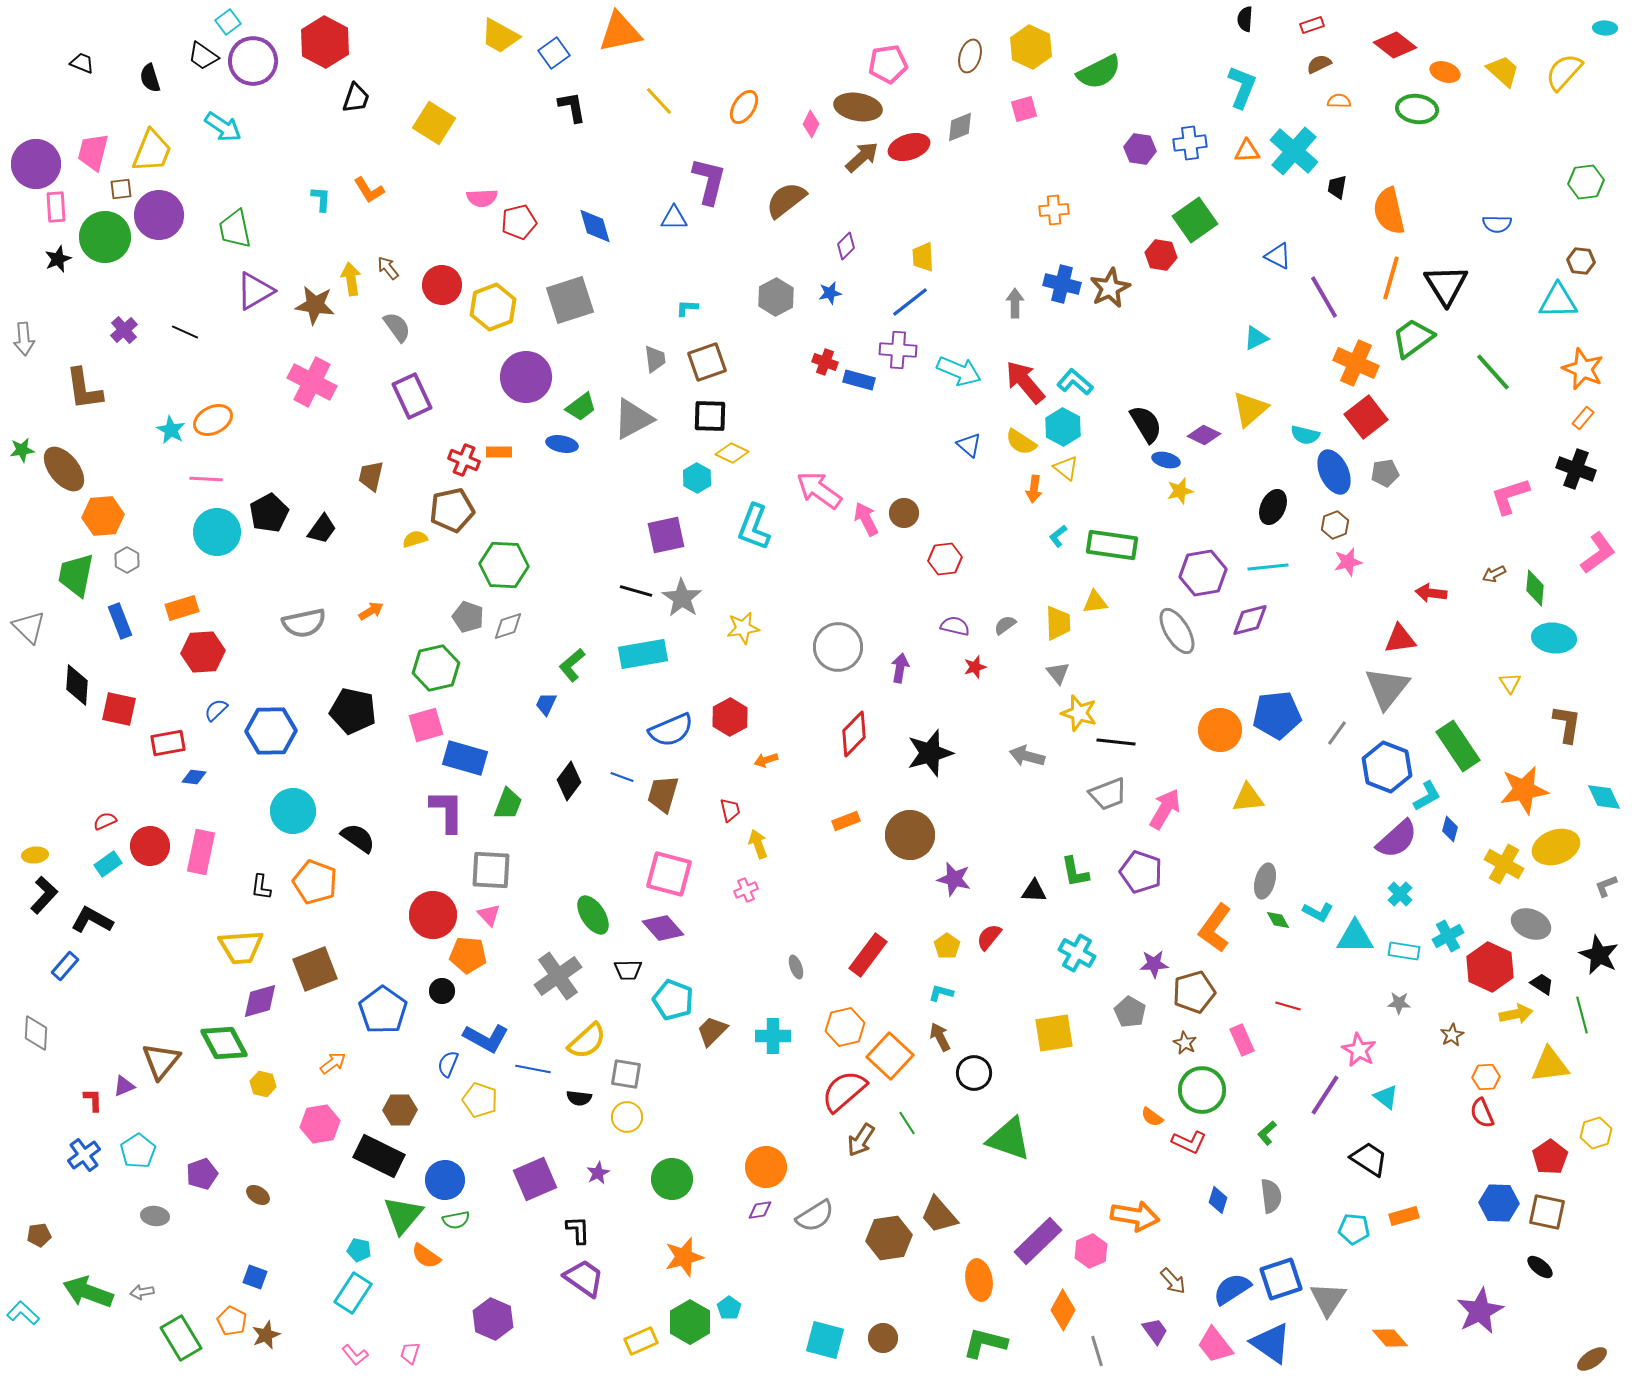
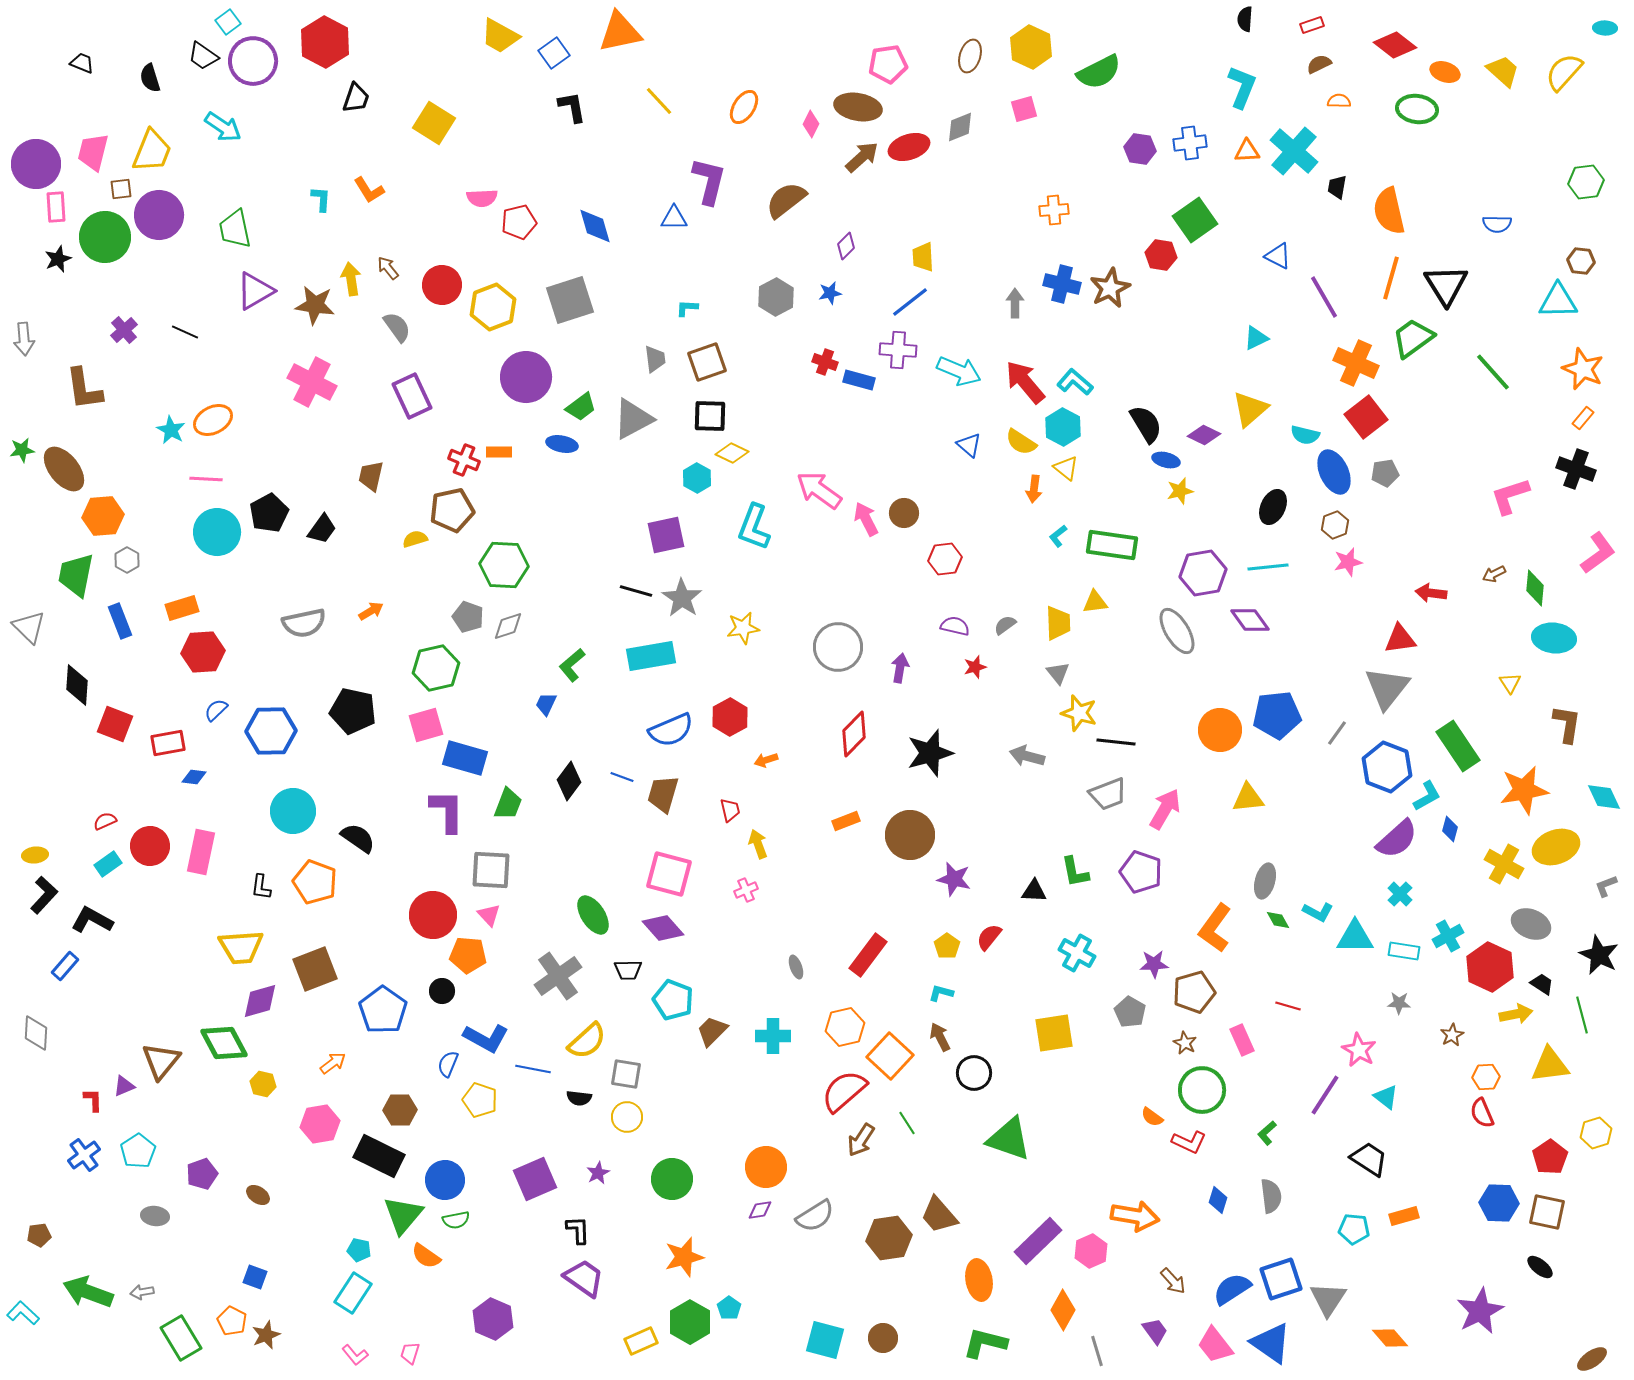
purple diamond at (1250, 620): rotated 69 degrees clockwise
cyan rectangle at (643, 654): moved 8 px right, 2 px down
red square at (119, 709): moved 4 px left, 15 px down; rotated 9 degrees clockwise
